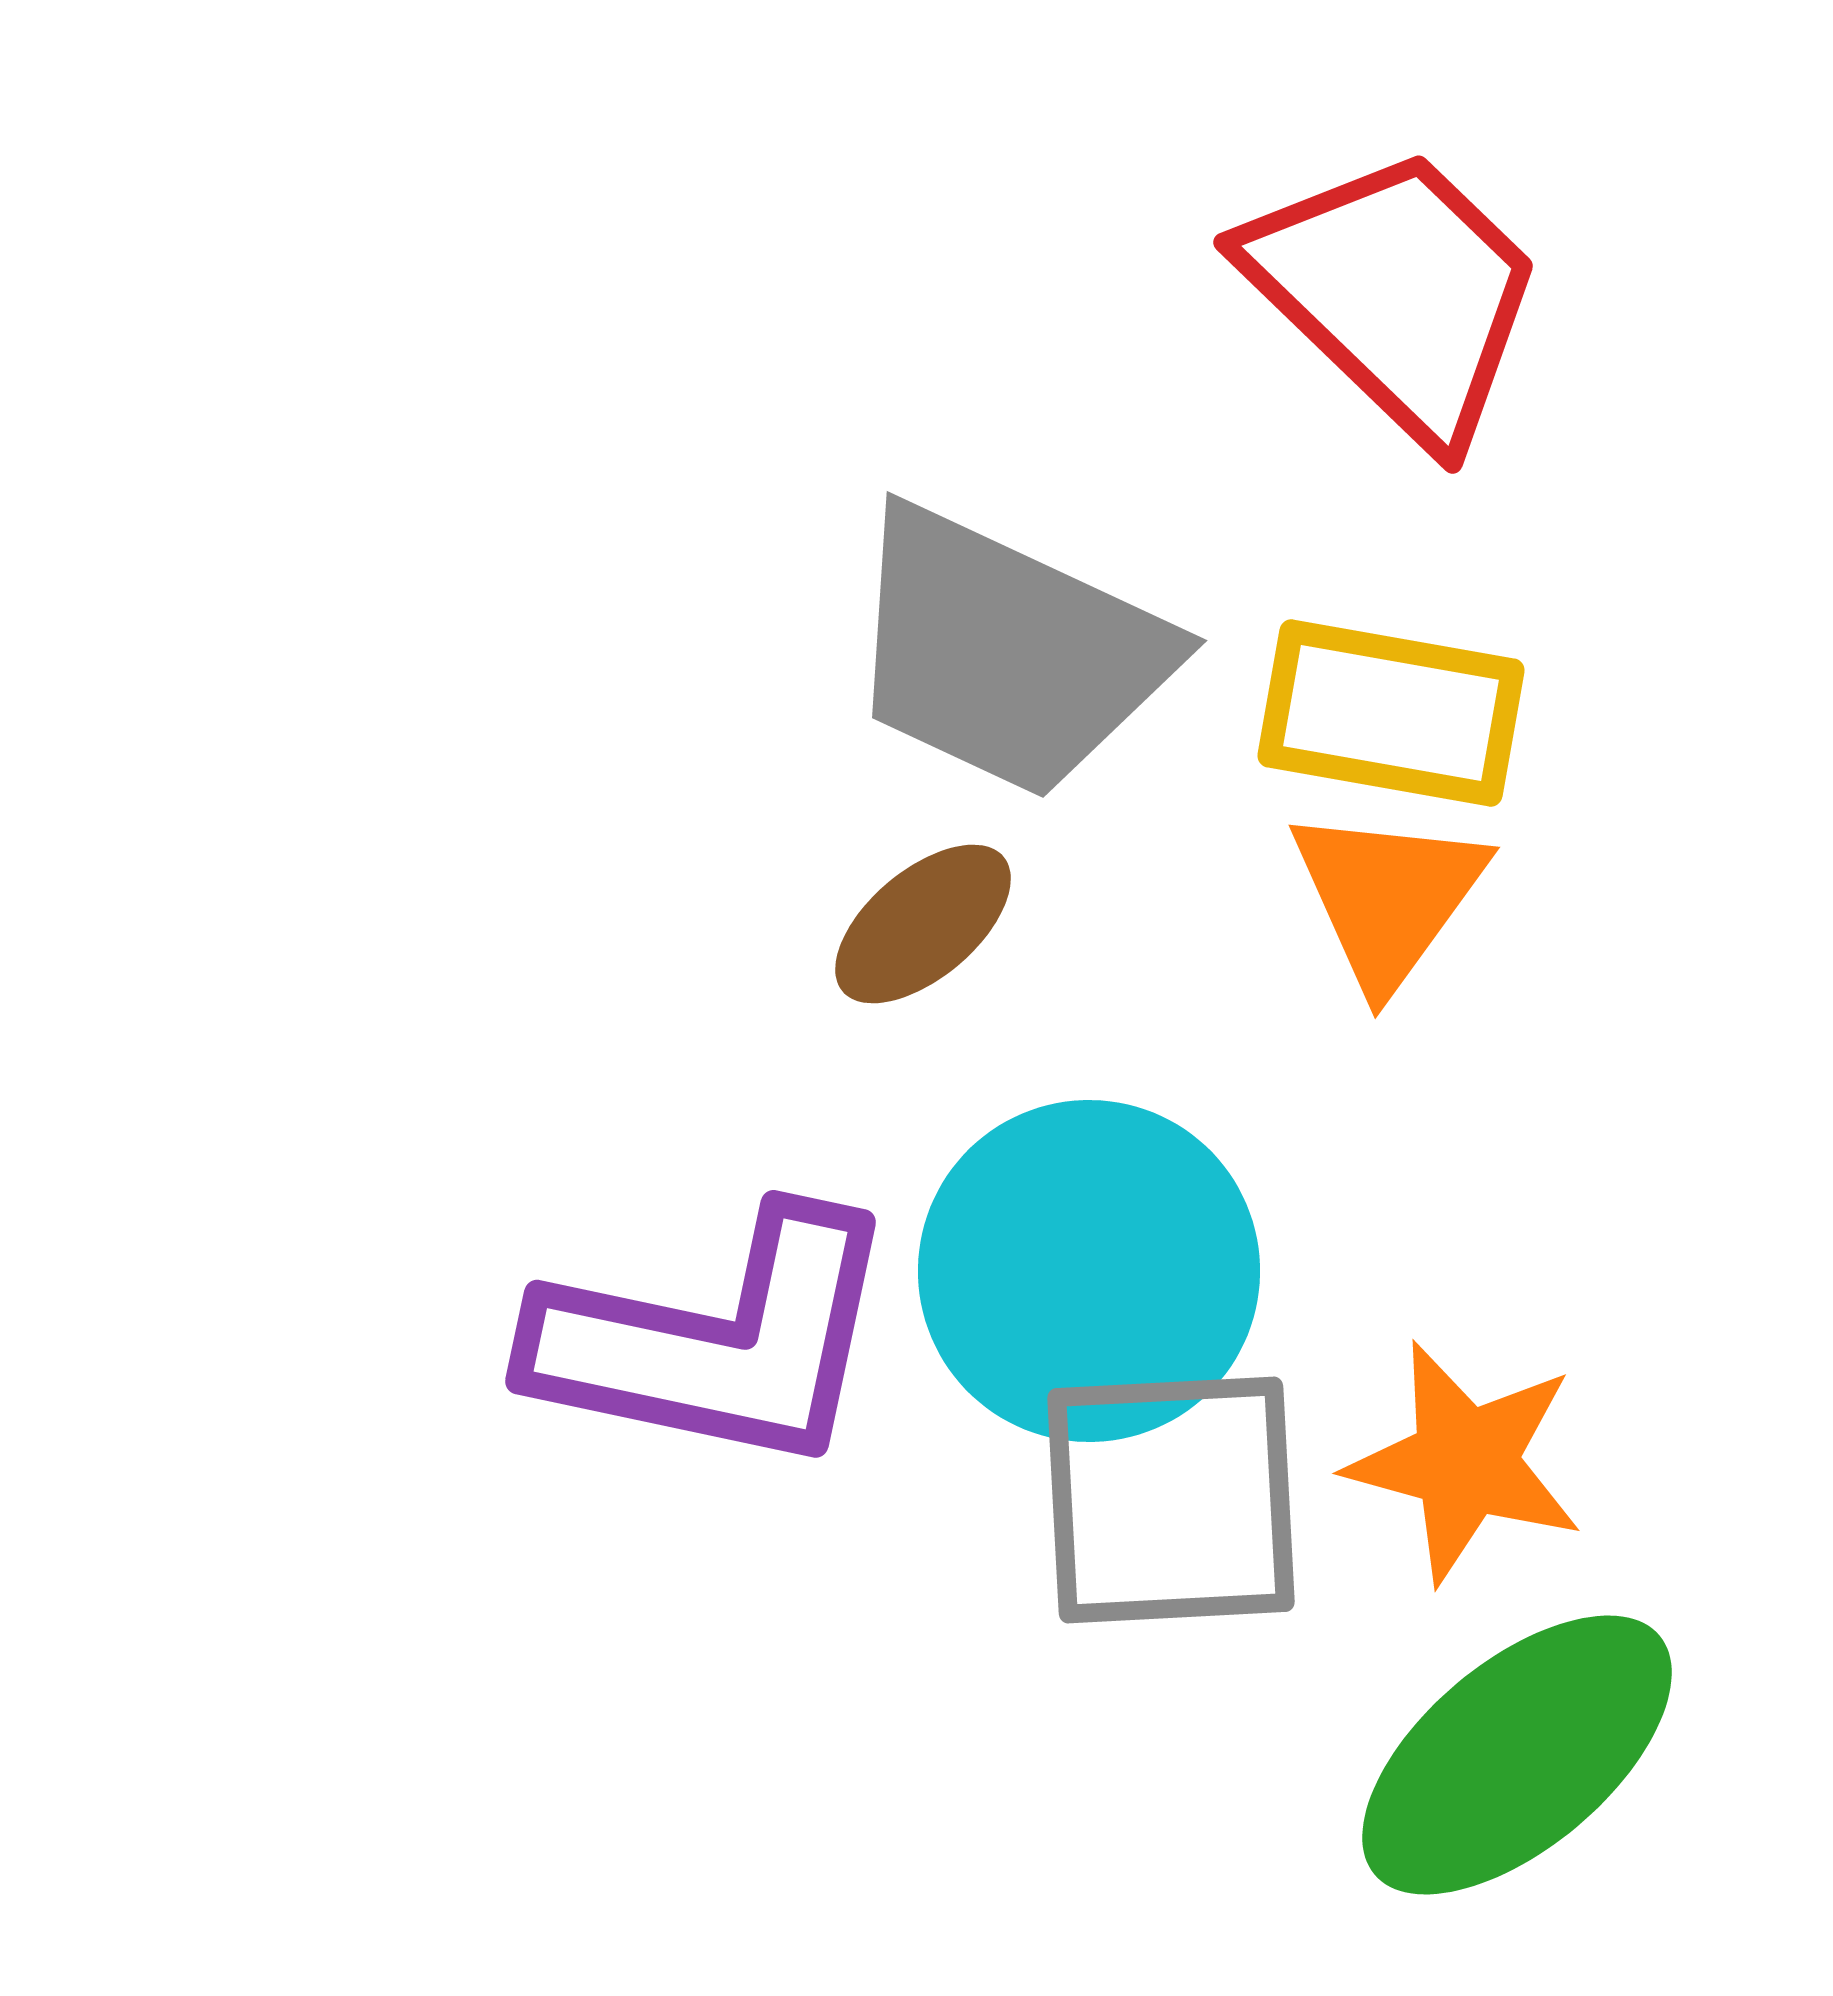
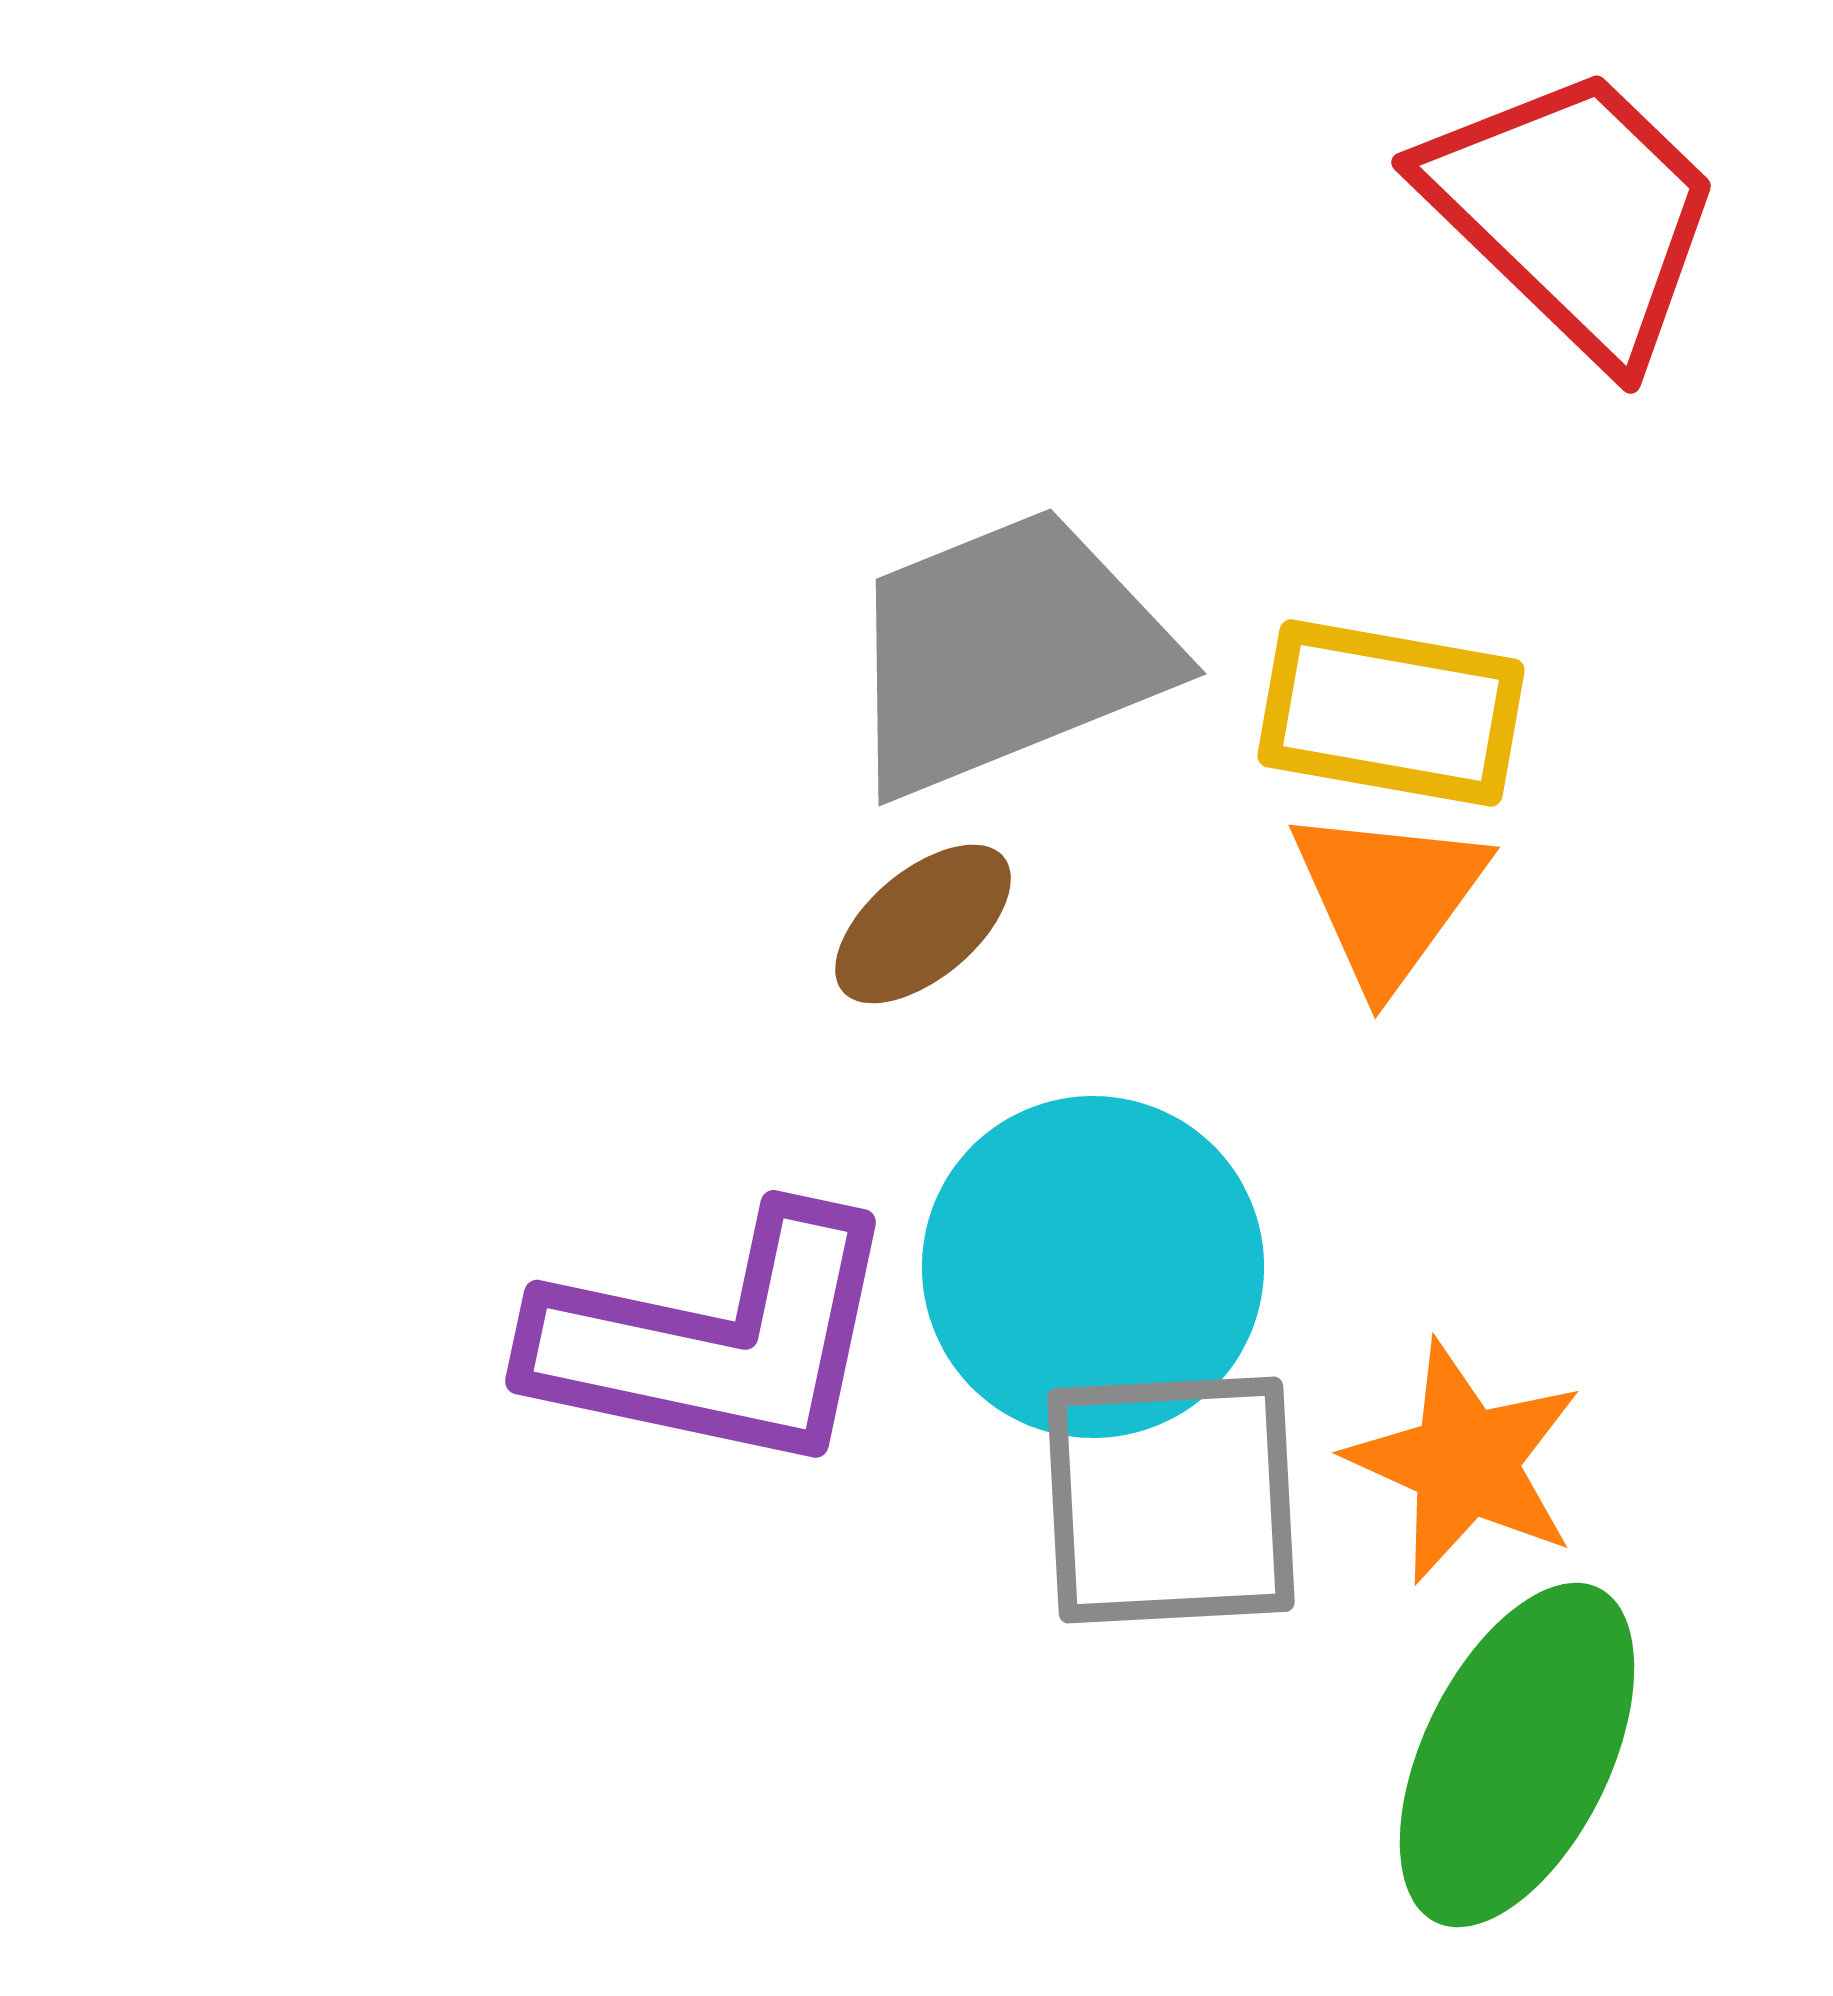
red trapezoid: moved 178 px right, 80 px up
gray trapezoid: rotated 133 degrees clockwise
cyan circle: moved 4 px right, 4 px up
orange star: rotated 9 degrees clockwise
green ellipse: rotated 24 degrees counterclockwise
